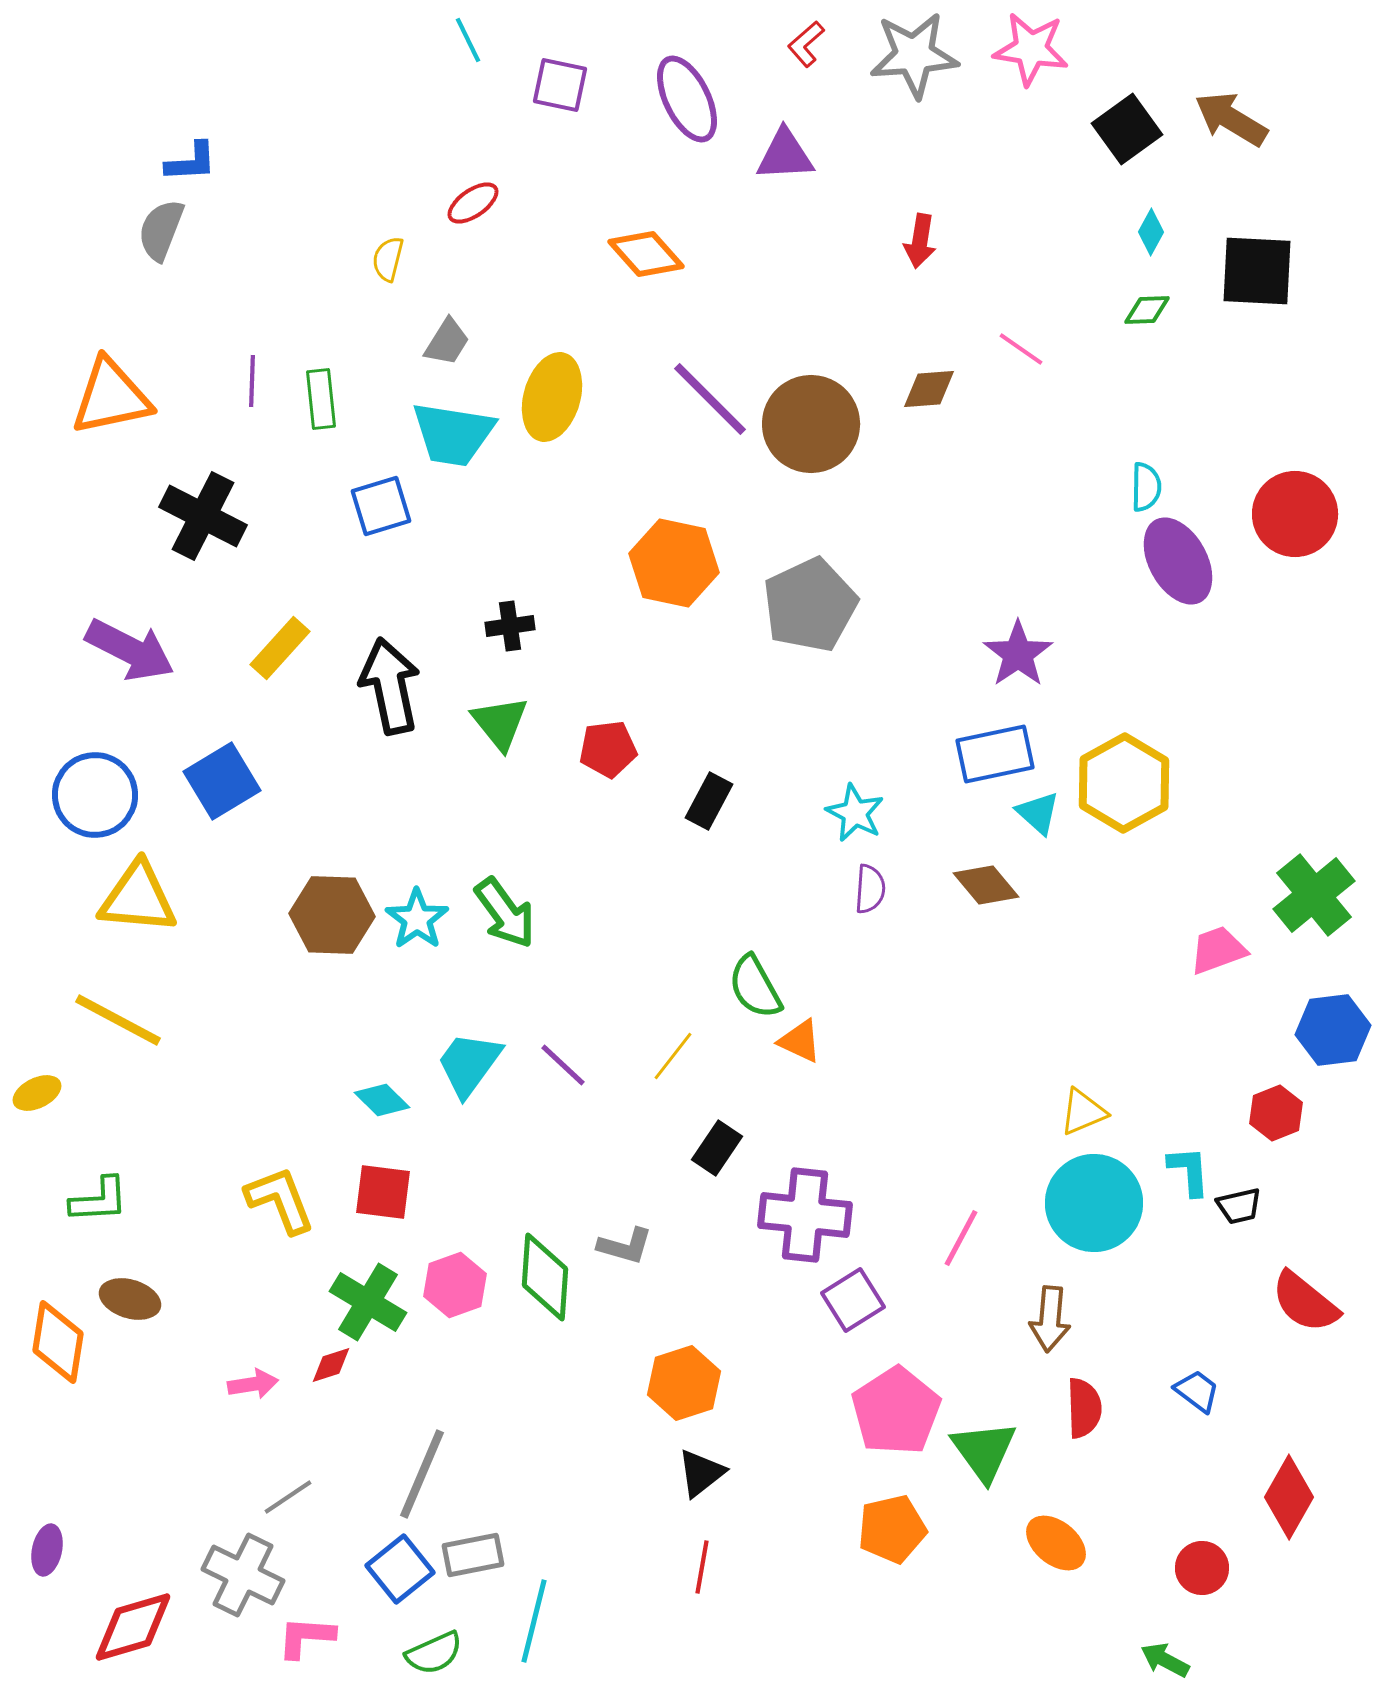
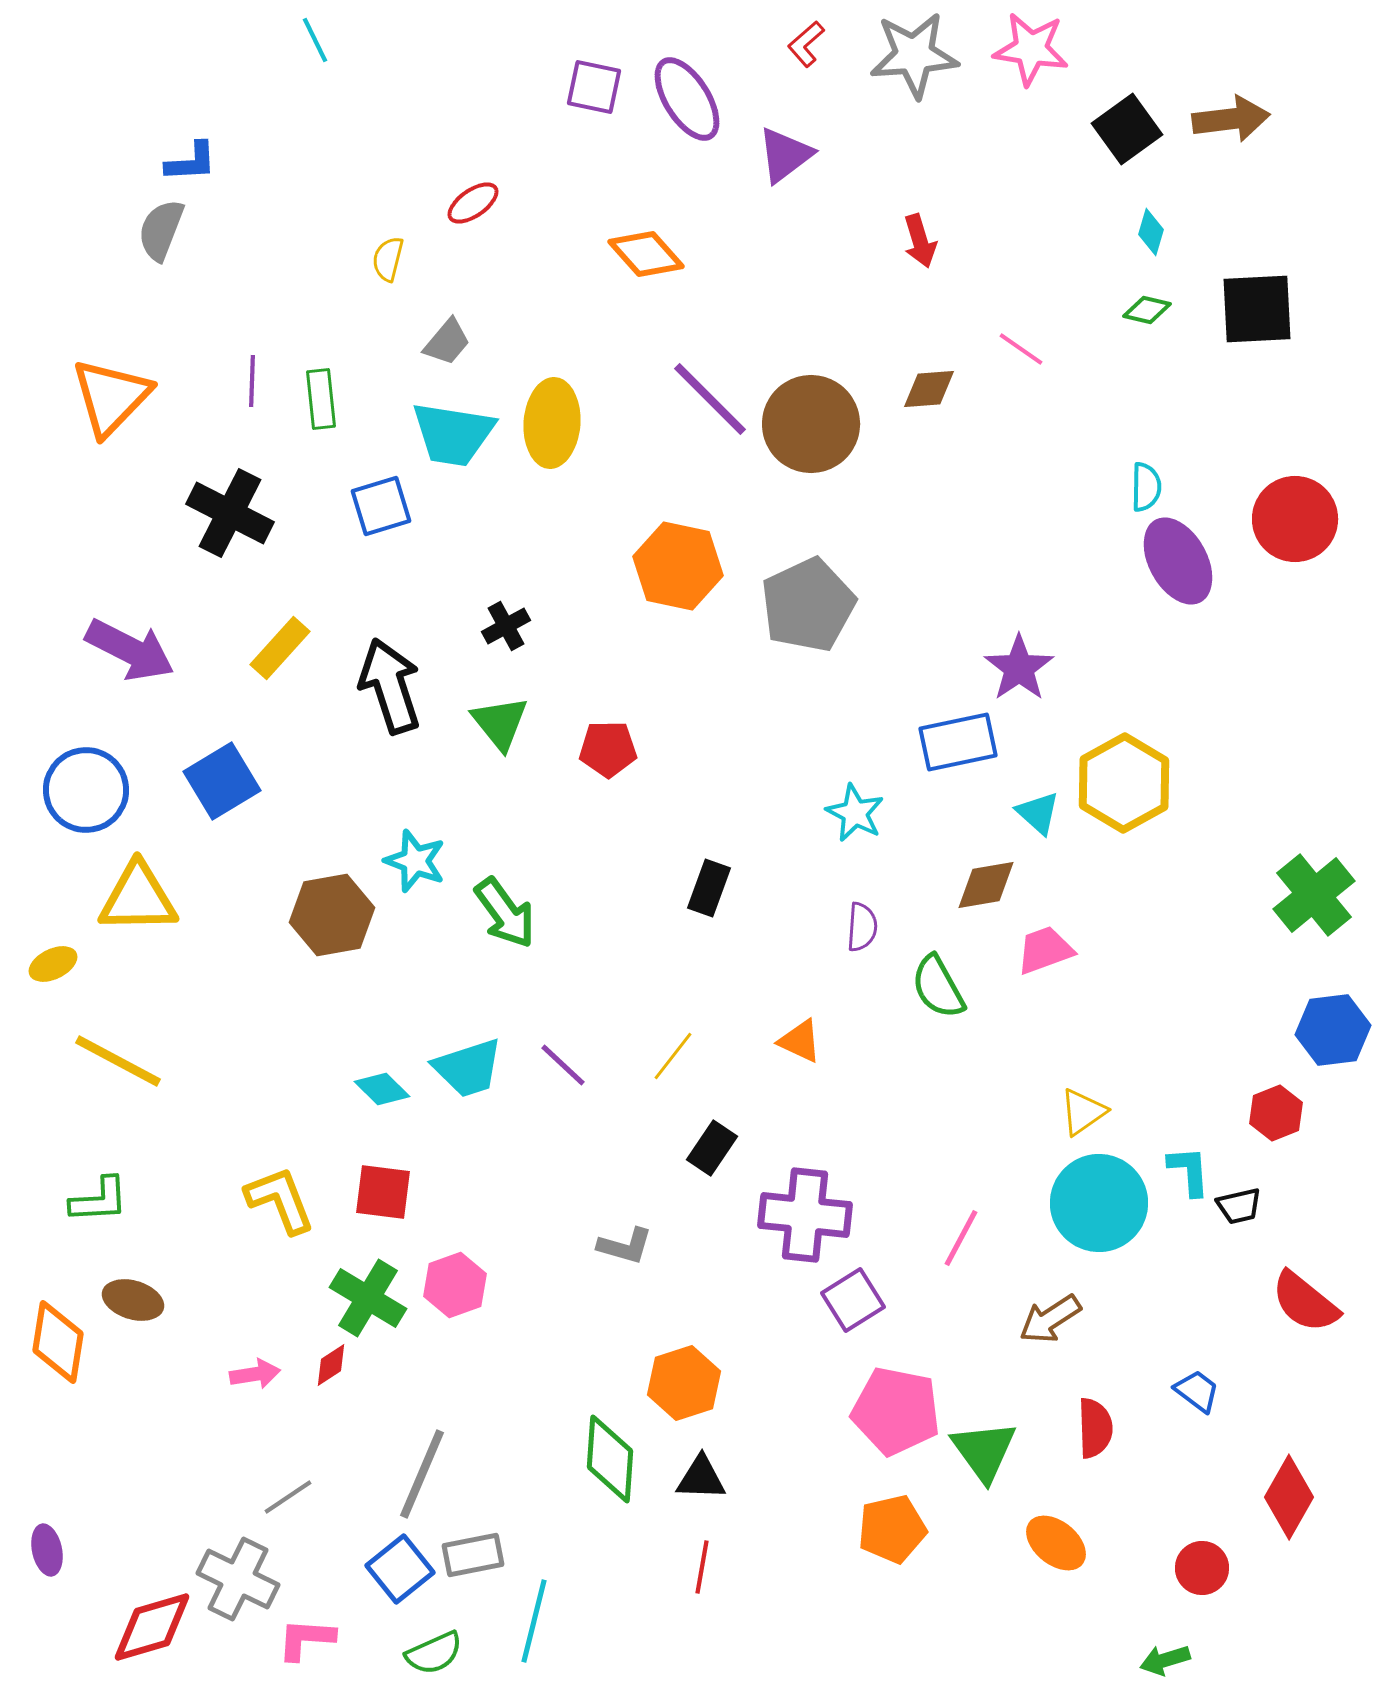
cyan line at (468, 40): moved 153 px left
purple square at (560, 85): moved 34 px right, 2 px down
purple ellipse at (687, 99): rotated 6 degrees counterclockwise
brown arrow at (1231, 119): rotated 142 degrees clockwise
purple triangle at (785, 155): rotated 34 degrees counterclockwise
cyan diamond at (1151, 232): rotated 12 degrees counterclockwise
red arrow at (920, 241): rotated 26 degrees counterclockwise
black square at (1257, 271): moved 38 px down; rotated 6 degrees counterclockwise
green diamond at (1147, 310): rotated 15 degrees clockwise
gray trapezoid at (447, 342): rotated 8 degrees clockwise
orange triangle at (111, 397): rotated 34 degrees counterclockwise
yellow ellipse at (552, 397): moved 26 px down; rotated 12 degrees counterclockwise
red circle at (1295, 514): moved 5 px down
black cross at (203, 516): moved 27 px right, 3 px up
orange hexagon at (674, 563): moved 4 px right, 3 px down
gray pentagon at (810, 605): moved 2 px left
black cross at (510, 626): moved 4 px left; rotated 21 degrees counterclockwise
purple star at (1018, 654): moved 1 px right, 14 px down
black arrow at (390, 686): rotated 6 degrees counterclockwise
red pentagon at (608, 749): rotated 6 degrees clockwise
blue rectangle at (995, 754): moved 37 px left, 12 px up
blue circle at (95, 795): moved 9 px left, 5 px up
black rectangle at (709, 801): moved 87 px down; rotated 8 degrees counterclockwise
brown diamond at (986, 885): rotated 60 degrees counterclockwise
purple semicircle at (870, 889): moved 8 px left, 38 px down
yellow triangle at (138, 898): rotated 6 degrees counterclockwise
brown hexagon at (332, 915): rotated 12 degrees counterclockwise
cyan star at (417, 919): moved 2 px left, 58 px up; rotated 16 degrees counterclockwise
pink trapezoid at (1218, 950): moved 173 px left
green semicircle at (755, 987): moved 183 px right
yellow line at (118, 1020): moved 41 px down
cyan trapezoid at (469, 1064): moved 1 px left, 4 px down; rotated 144 degrees counterclockwise
yellow ellipse at (37, 1093): moved 16 px right, 129 px up
cyan diamond at (382, 1100): moved 11 px up
yellow triangle at (1083, 1112): rotated 12 degrees counterclockwise
black rectangle at (717, 1148): moved 5 px left
cyan circle at (1094, 1203): moved 5 px right
green diamond at (545, 1277): moved 65 px right, 182 px down
brown ellipse at (130, 1299): moved 3 px right, 1 px down
green cross at (368, 1302): moved 4 px up
brown arrow at (1050, 1319): rotated 52 degrees clockwise
red diamond at (331, 1365): rotated 15 degrees counterclockwise
pink arrow at (253, 1384): moved 2 px right, 10 px up
red semicircle at (1084, 1408): moved 11 px right, 20 px down
pink pentagon at (896, 1411): rotated 28 degrees counterclockwise
black triangle at (701, 1473): moved 5 px down; rotated 40 degrees clockwise
purple ellipse at (47, 1550): rotated 24 degrees counterclockwise
gray cross at (243, 1575): moved 5 px left, 4 px down
red diamond at (133, 1627): moved 19 px right
pink L-shape at (306, 1637): moved 2 px down
green arrow at (1165, 1660): rotated 45 degrees counterclockwise
